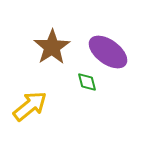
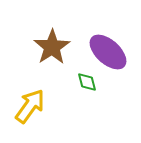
purple ellipse: rotated 6 degrees clockwise
yellow arrow: rotated 15 degrees counterclockwise
